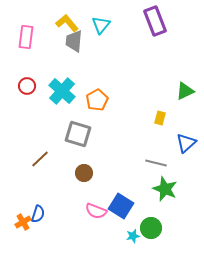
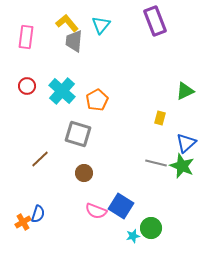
green star: moved 17 px right, 23 px up
